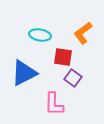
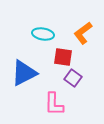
cyan ellipse: moved 3 px right, 1 px up
